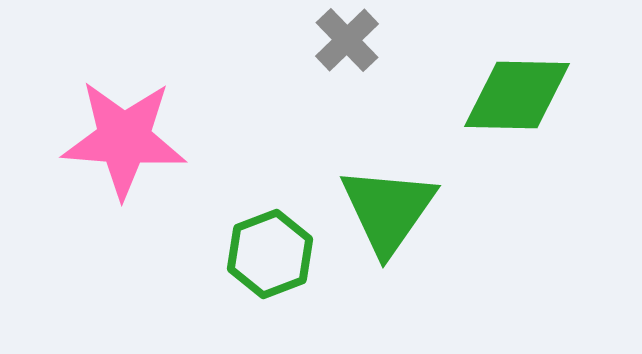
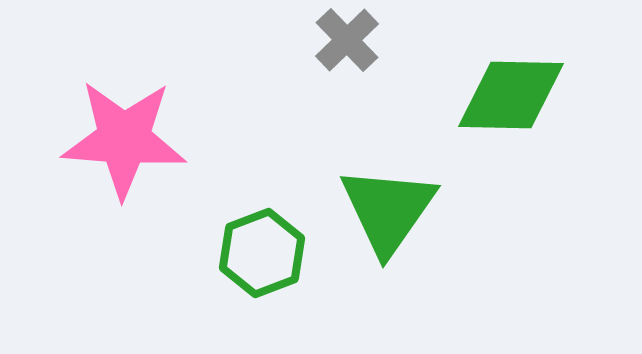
green diamond: moved 6 px left
green hexagon: moved 8 px left, 1 px up
